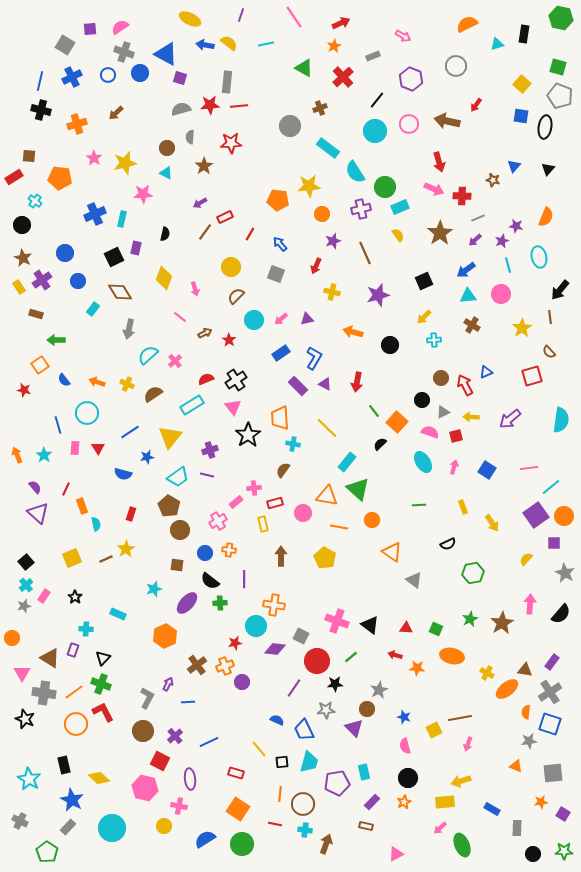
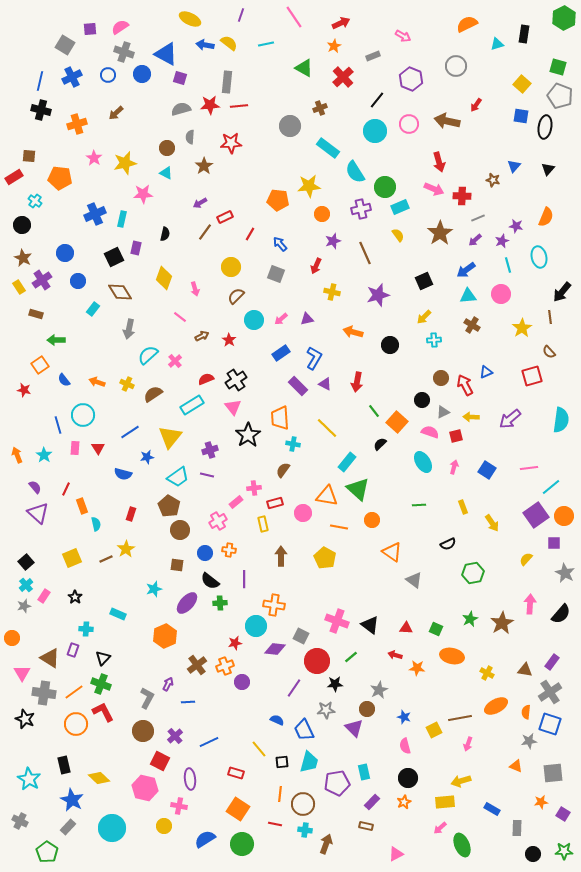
green hexagon at (561, 18): moved 3 px right; rotated 20 degrees clockwise
blue circle at (140, 73): moved 2 px right, 1 px down
black arrow at (560, 290): moved 2 px right, 2 px down
brown arrow at (205, 333): moved 3 px left, 3 px down
cyan circle at (87, 413): moved 4 px left, 2 px down
orange ellipse at (507, 689): moved 11 px left, 17 px down; rotated 10 degrees clockwise
